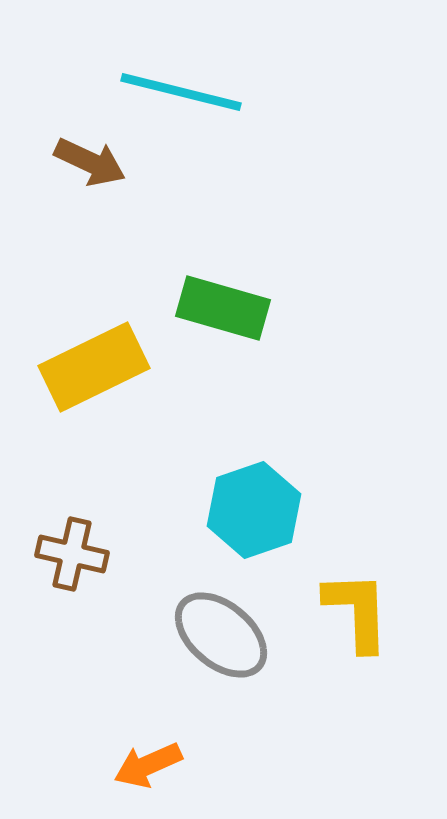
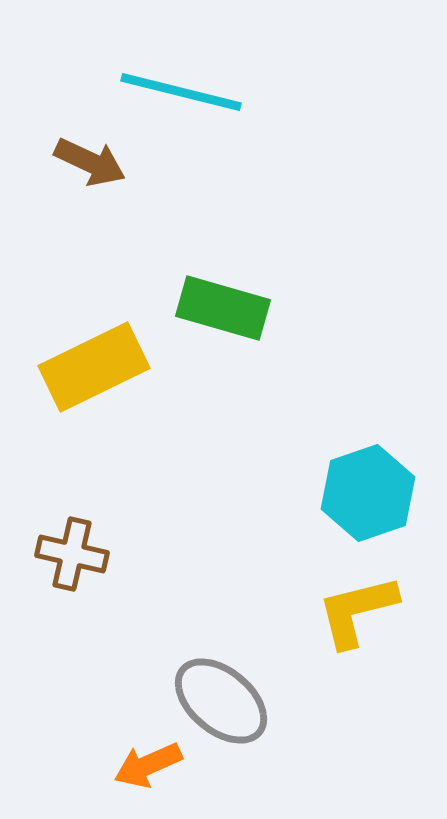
cyan hexagon: moved 114 px right, 17 px up
yellow L-shape: rotated 102 degrees counterclockwise
gray ellipse: moved 66 px down
